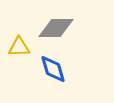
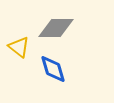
yellow triangle: rotated 40 degrees clockwise
